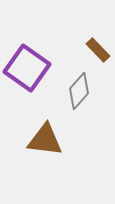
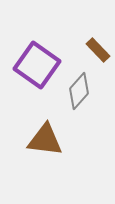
purple square: moved 10 px right, 3 px up
